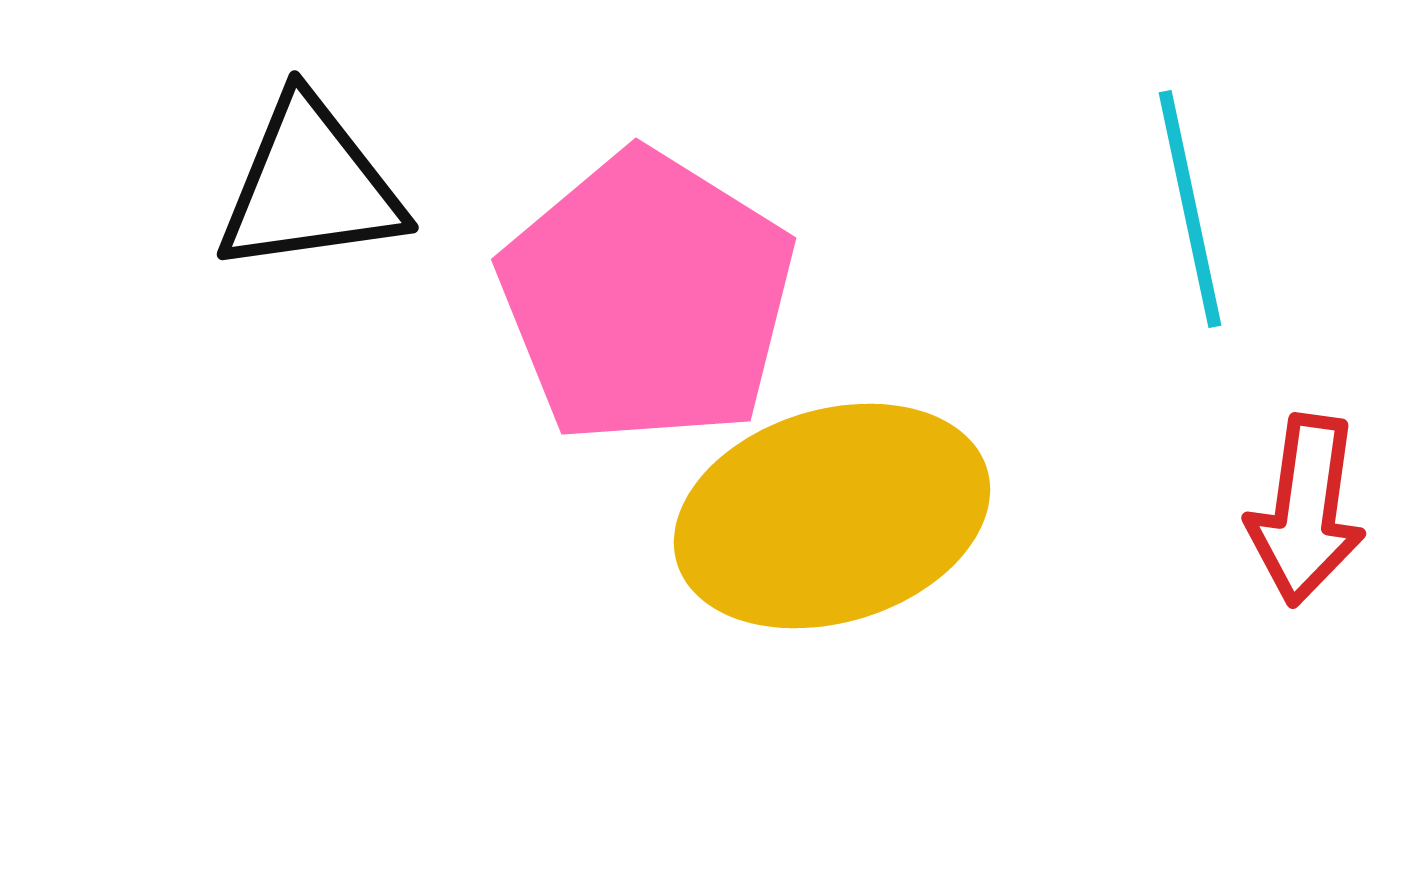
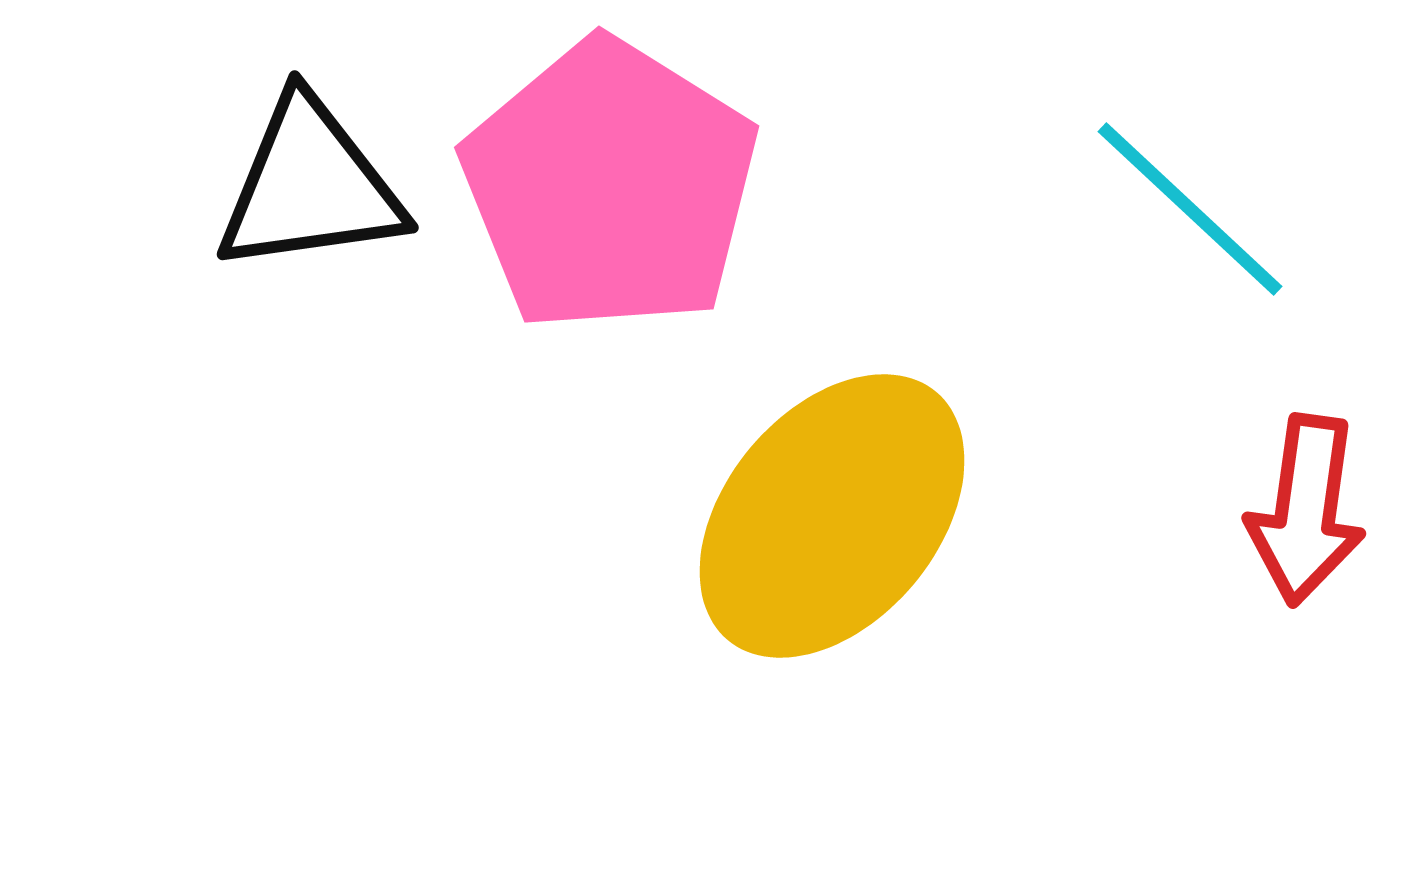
cyan line: rotated 35 degrees counterclockwise
pink pentagon: moved 37 px left, 112 px up
yellow ellipse: rotated 33 degrees counterclockwise
